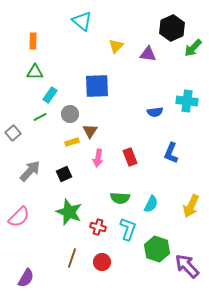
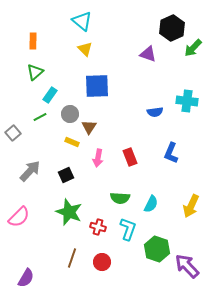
yellow triangle: moved 31 px left, 3 px down; rotated 28 degrees counterclockwise
purple triangle: rotated 12 degrees clockwise
green triangle: rotated 42 degrees counterclockwise
brown triangle: moved 1 px left, 4 px up
yellow rectangle: rotated 40 degrees clockwise
black square: moved 2 px right, 1 px down
